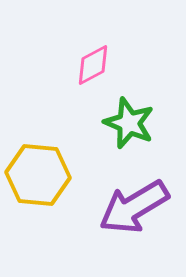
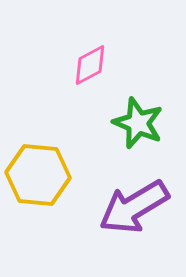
pink diamond: moved 3 px left
green star: moved 9 px right
